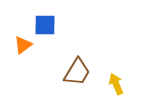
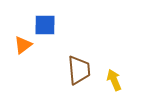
brown trapezoid: moved 2 px right, 2 px up; rotated 36 degrees counterclockwise
yellow arrow: moved 2 px left, 4 px up
